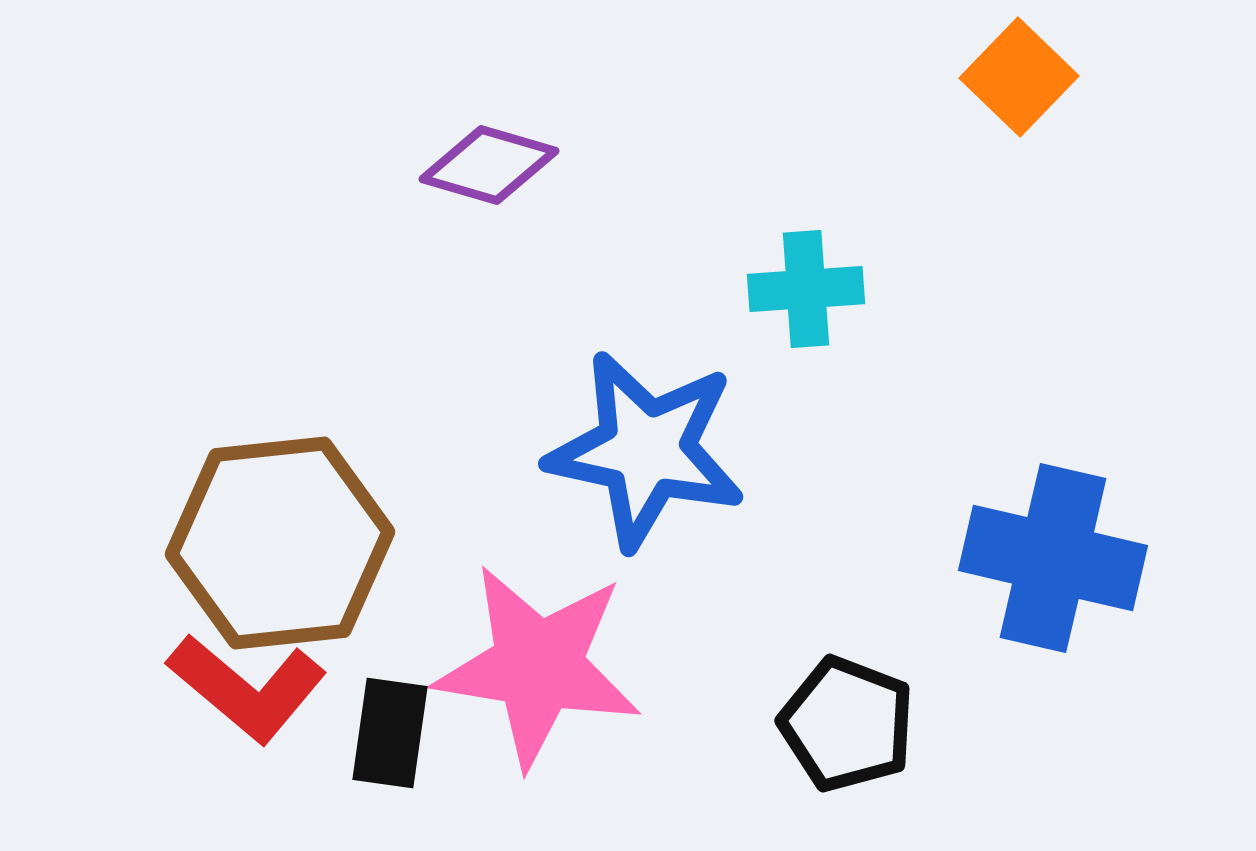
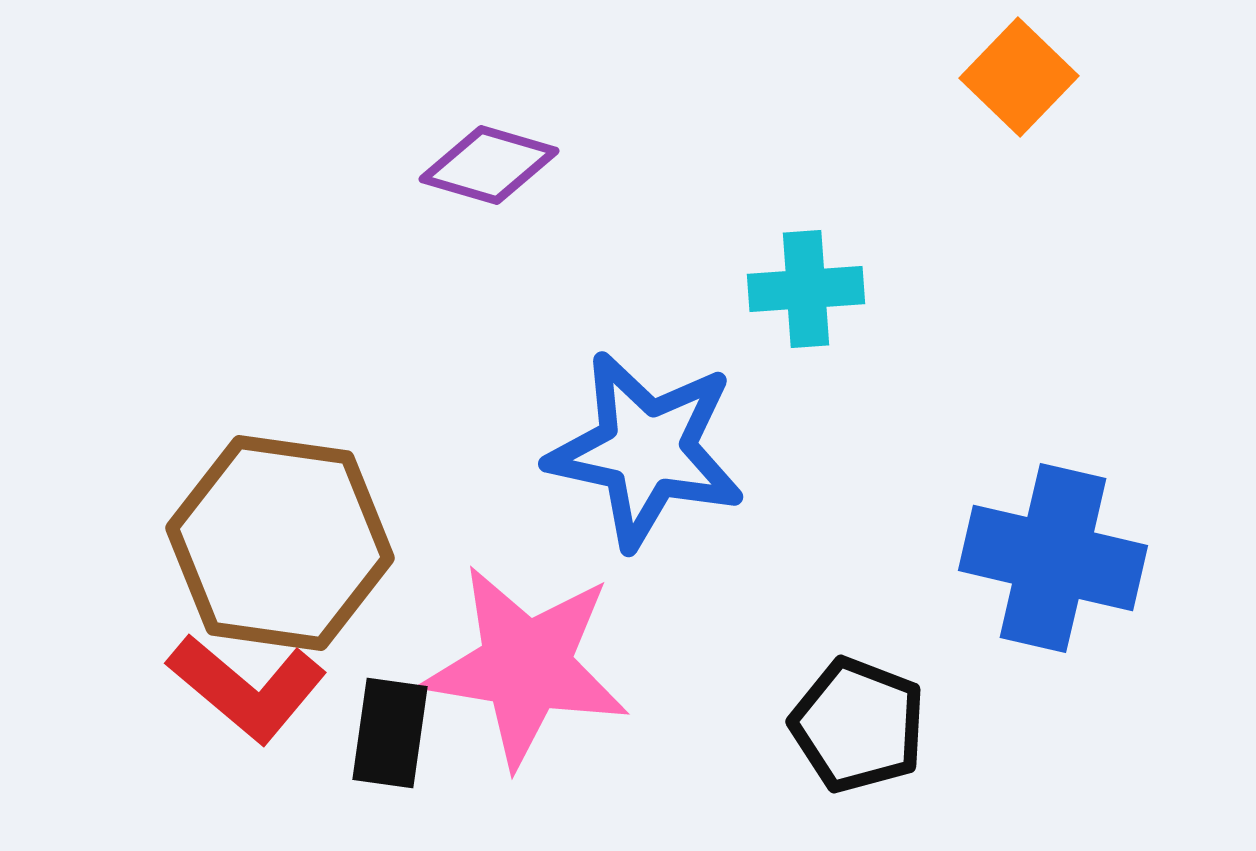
brown hexagon: rotated 14 degrees clockwise
pink star: moved 12 px left
black pentagon: moved 11 px right, 1 px down
